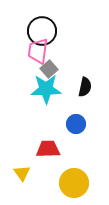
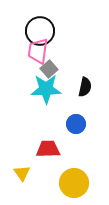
black circle: moved 2 px left
